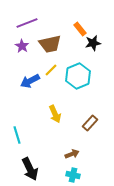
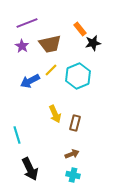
brown rectangle: moved 15 px left; rotated 28 degrees counterclockwise
